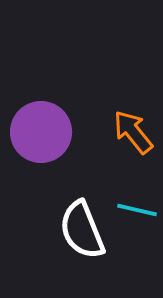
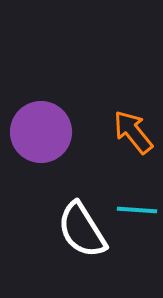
cyan line: rotated 9 degrees counterclockwise
white semicircle: rotated 10 degrees counterclockwise
